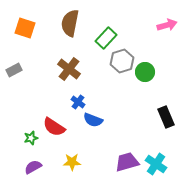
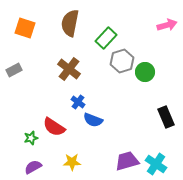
purple trapezoid: moved 1 px up
